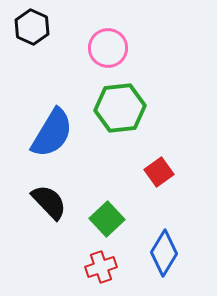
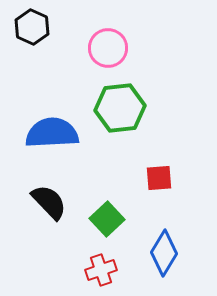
blue semicircle: rotated 124 degrees counterclockwise
red square: moved 6 px down; rotated 32 degrees clockwise
red cross: moved 3 px down
